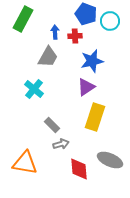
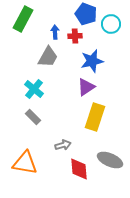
cyan circle: moved 1 px right, 3 px down
gray rectangle: moved 19 px left, 8 px up
gray arrow: moved 2 px right, 1 px down
